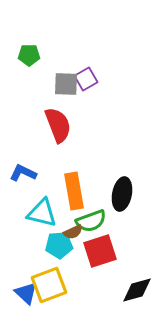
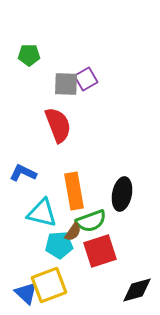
brown semicircle: rotated 30 degrees counterclockwise
